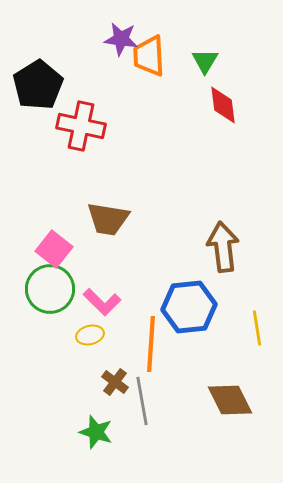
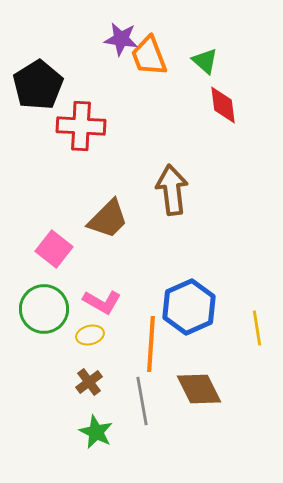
orange trapezoid: rotated 18 degrees counterclockwise
green triangle: rotated 20 degrees counterclockwise
red cross: rotated 9 degrees counterclockwise
brown trapezoid: rotated 54 degrees counterclockwise
brown arrow: moved 51 px left, 57 px up
green circle: moved 6 px left, 20 px down
pink L-shape: rotated 15 degrees counterclockwise
blue hexagon: rotated 18 degrees counterclockwise
brown cross: moved 26 px left; rotated 16 degrees clockwise
brown diamond: moved 31 px left, 11 px up
green star: rotated 8 degrees clockwise
